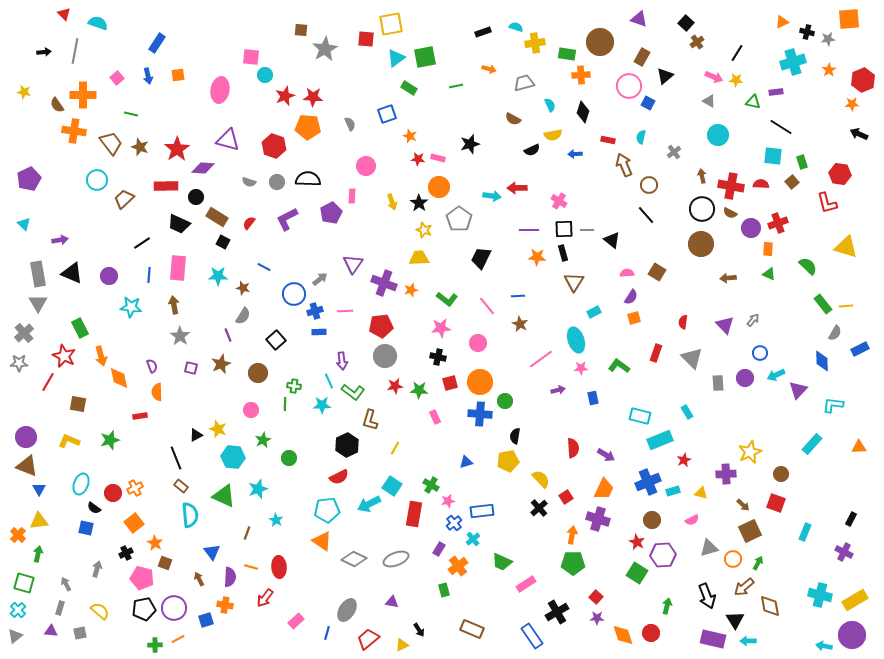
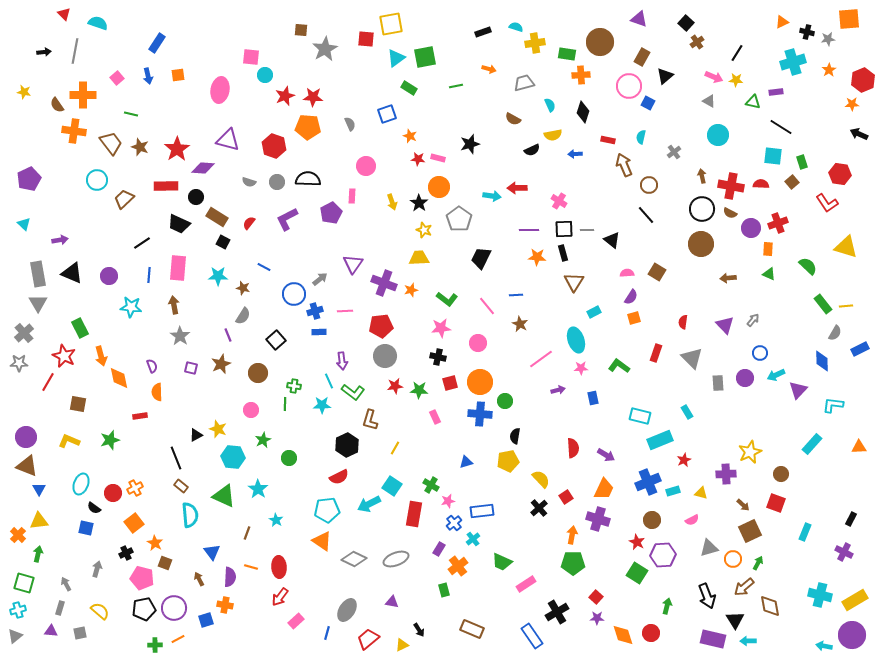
red L-shape at (827, 203): rotated 20 degrees counterclockwise
blue line at (518, 296): moved 2 px left, 1 px up
cyan star at (258, 489): rotated 18 degrees counterclockwise
red arrow at (265, 598): moved 15 px right, 1 px up
cyan cross at (18, 610): rotated 28 degrees clockwise
